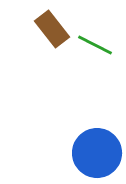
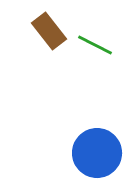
brown rectangle: moved 3 px left, 2 px down
